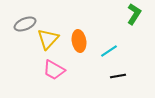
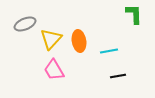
green L-shape: rotated 35 degrees counterclockwise
yellow triangle: moved 3 px right
cyan line: rotated 24 degrees clockwise
pink trapezoid: rotated 30 degrees clockwise
